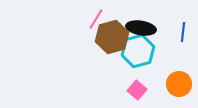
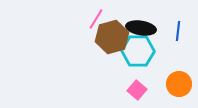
blue line: moved 5 px left, 1 px up
cyan hexagon: rotated 16 degrees clockwise
